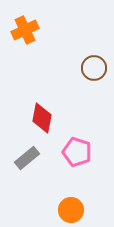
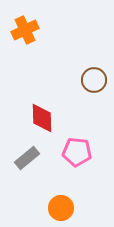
brown circle: moved 12 px down
red diamond: rotated 12 degrees counterclockwise
pink pentagon: rotated 12 degrees counterclockwise
orange circle: moved 10 px left, 2 px up
